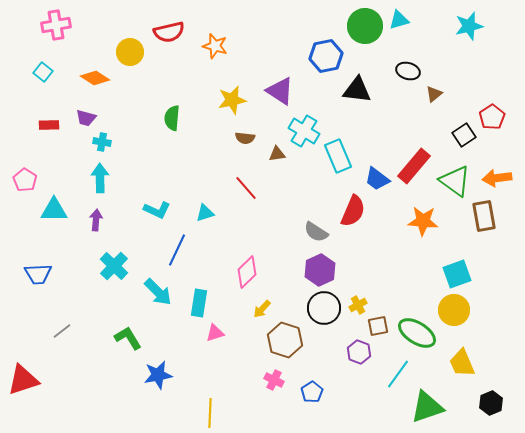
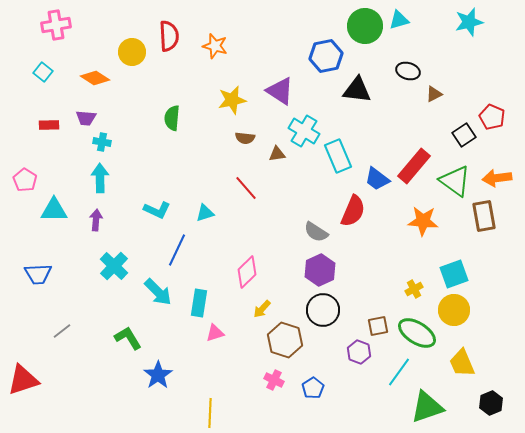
cyan star at (469, 26): moved 4 px up
red semicircle at (169, 32): moved 4 px down; rotated 80 degrees counterclockwise
yellow circle at (130, 52): moved 2 px right
brown triangle at (434, 94): rotated 12 degrees clockwise
red pentagon at (492, 117): rotated 15 degrees counterclockwise
purple trapezoid at (86, 118): rotated 10 degrees counterclockwise
cyan square at (457, 274): moved 3 px left
yellow cross at (358, 305): moved 56 px right, 16 px up
black circle at (324, 308): moved 1 px left, 2 px down
cyan line at (398, 374): moved 1 px right, 2 px up
blue star at (158, 375): rotated 24 degrees counterclockwise
blue pentagon at (312, 392): moved 1 px right, 4 px up
